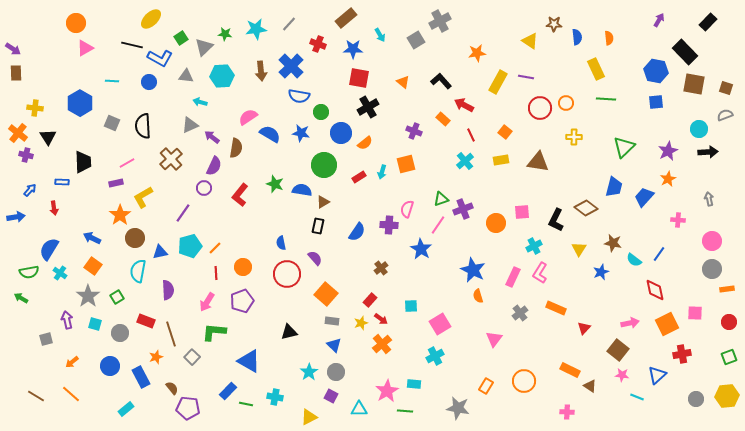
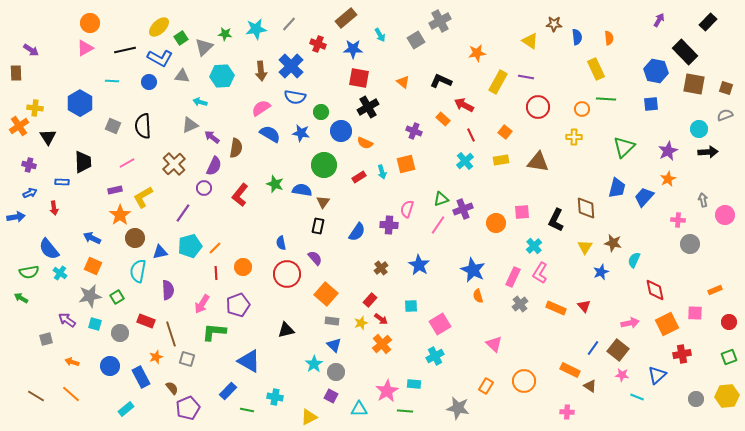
yellow ellipse at (151, 19): moved 8 px right, 8 px down
orange circle at (76, 23): moved 14 px right
black line at (132, 45): moved 7 px left, 5 px down; rotated 25 degrees counterclockwise
purple arrow at (13, 49): moved 18 px right, 1 px down
gray triangle at (186, 76): moved 4 px left
black L-shape at (441, 81): rotated 25 degrees counterclockwise
blue semicircle at (299, 96): moved 4 px left, 1 px down
blue square at (656, 102): moved 5 px left, 2 px down
orange circle at (566, 103): moved 16 px right, 6 px down
red circle at (540, 108): moved 2 px left, 1 px up
pink semicircle at (248, 117): moved 13 px right, 9 px up
gray square at (112, 123): moved 1 px right, 3 px down
orange cross at (18, 133): moved 1 px right, 7 px up; rotated 18 degrees clockwise
blue circle at (341, 133): moved 2 px up
orange semicircle at (365, 143): rotated 63 degrees clockwise
purple cross at (26, 155): moved 3 px right, 10 px down
brown cross at (171, 159): moved 3 px right, 5 px down
cyan arrow at (382, 172): rotated 32 degrees counterclockwise
purple rectangle at (116, 183): moved 1 px left, 7 px down
blue trapezoid at (614, 187): moved 3 px right, 1 px down
blue arrow at (30, 190): moved 3 px down; rotated 24 degrees clockwise
gray arrow at (709, 199): moved 6 px left, 1 px down
brown triangle at (323, 202): rotated 24 degrees counterclockwise
brown diamond at (586, 208): rotated 50 degrees clockwise
pink circle at (712, 241): moved 13 px right, 26 px up
cyan cross at (534, 246): rotated 14 degrees counterclockwise
blue semicircle at (49, 249): rotated 70 degrees counterclockwise
blue star at (421, 249): moved 2 px left, 16 px down
yellow triangle at (579, 249): moved 6 px right, 2 px up
blue line at (659, 254): moved 66 px left, 94 px down
cyan semicircle at (634, 260): rotated 77 degrees clockwise
orange square at (93, 266): rotated 12 degrees counterclockwise
gray circle at (712, 269): moved 22 px left, 25 px up
orange rectangle at (727, 289): moved 12 px left, 1 px down; rotated 16 degrees counterclockwise
gray star at (88, 296): moved 2 px right; rotated 25 degrees clockwise
purple pentagon at (242, 301): moved 4 px left, 4 px down
pink arrow at (207, 302): moved 5 px left, 2 px down
gray cross at (520, 313): moved 9 px up
purple arrow at (67, 320): rotated 42 degrees counterclockwise
red triangle at (584, 328): moved 22 px up; rotated 24 degrees counterclockwise
black triangle at (289, 332): moved 3 px left, 2 px up
pink triangle at (494, 339): moved 5 px down; rotated 24 degrees counterclockwise
gray square at (192, 357): moved 5 px left, 2 px down; rotated 28 degrees counterclockwise
orange arrow at (72, 362): rotated 56 degrees clockwise
cyan star at (309, 372): moved 5 px right, 8 px up
green line at (246, 404): moved 1 px right, 6 px down
purple pentagon at (188, 408): rotated 30 degrees counterclockwise
